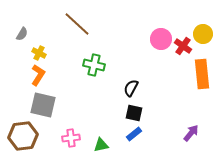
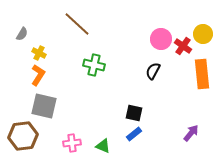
black semicircle: moved 22 px right, 17 px up
gray square: moved 1 px right, 1 px down
pink cross: moved 1 px right, 5 px down
green triangle: moved 2 px right, 1 px down; rotated 35 degrees clockwise
